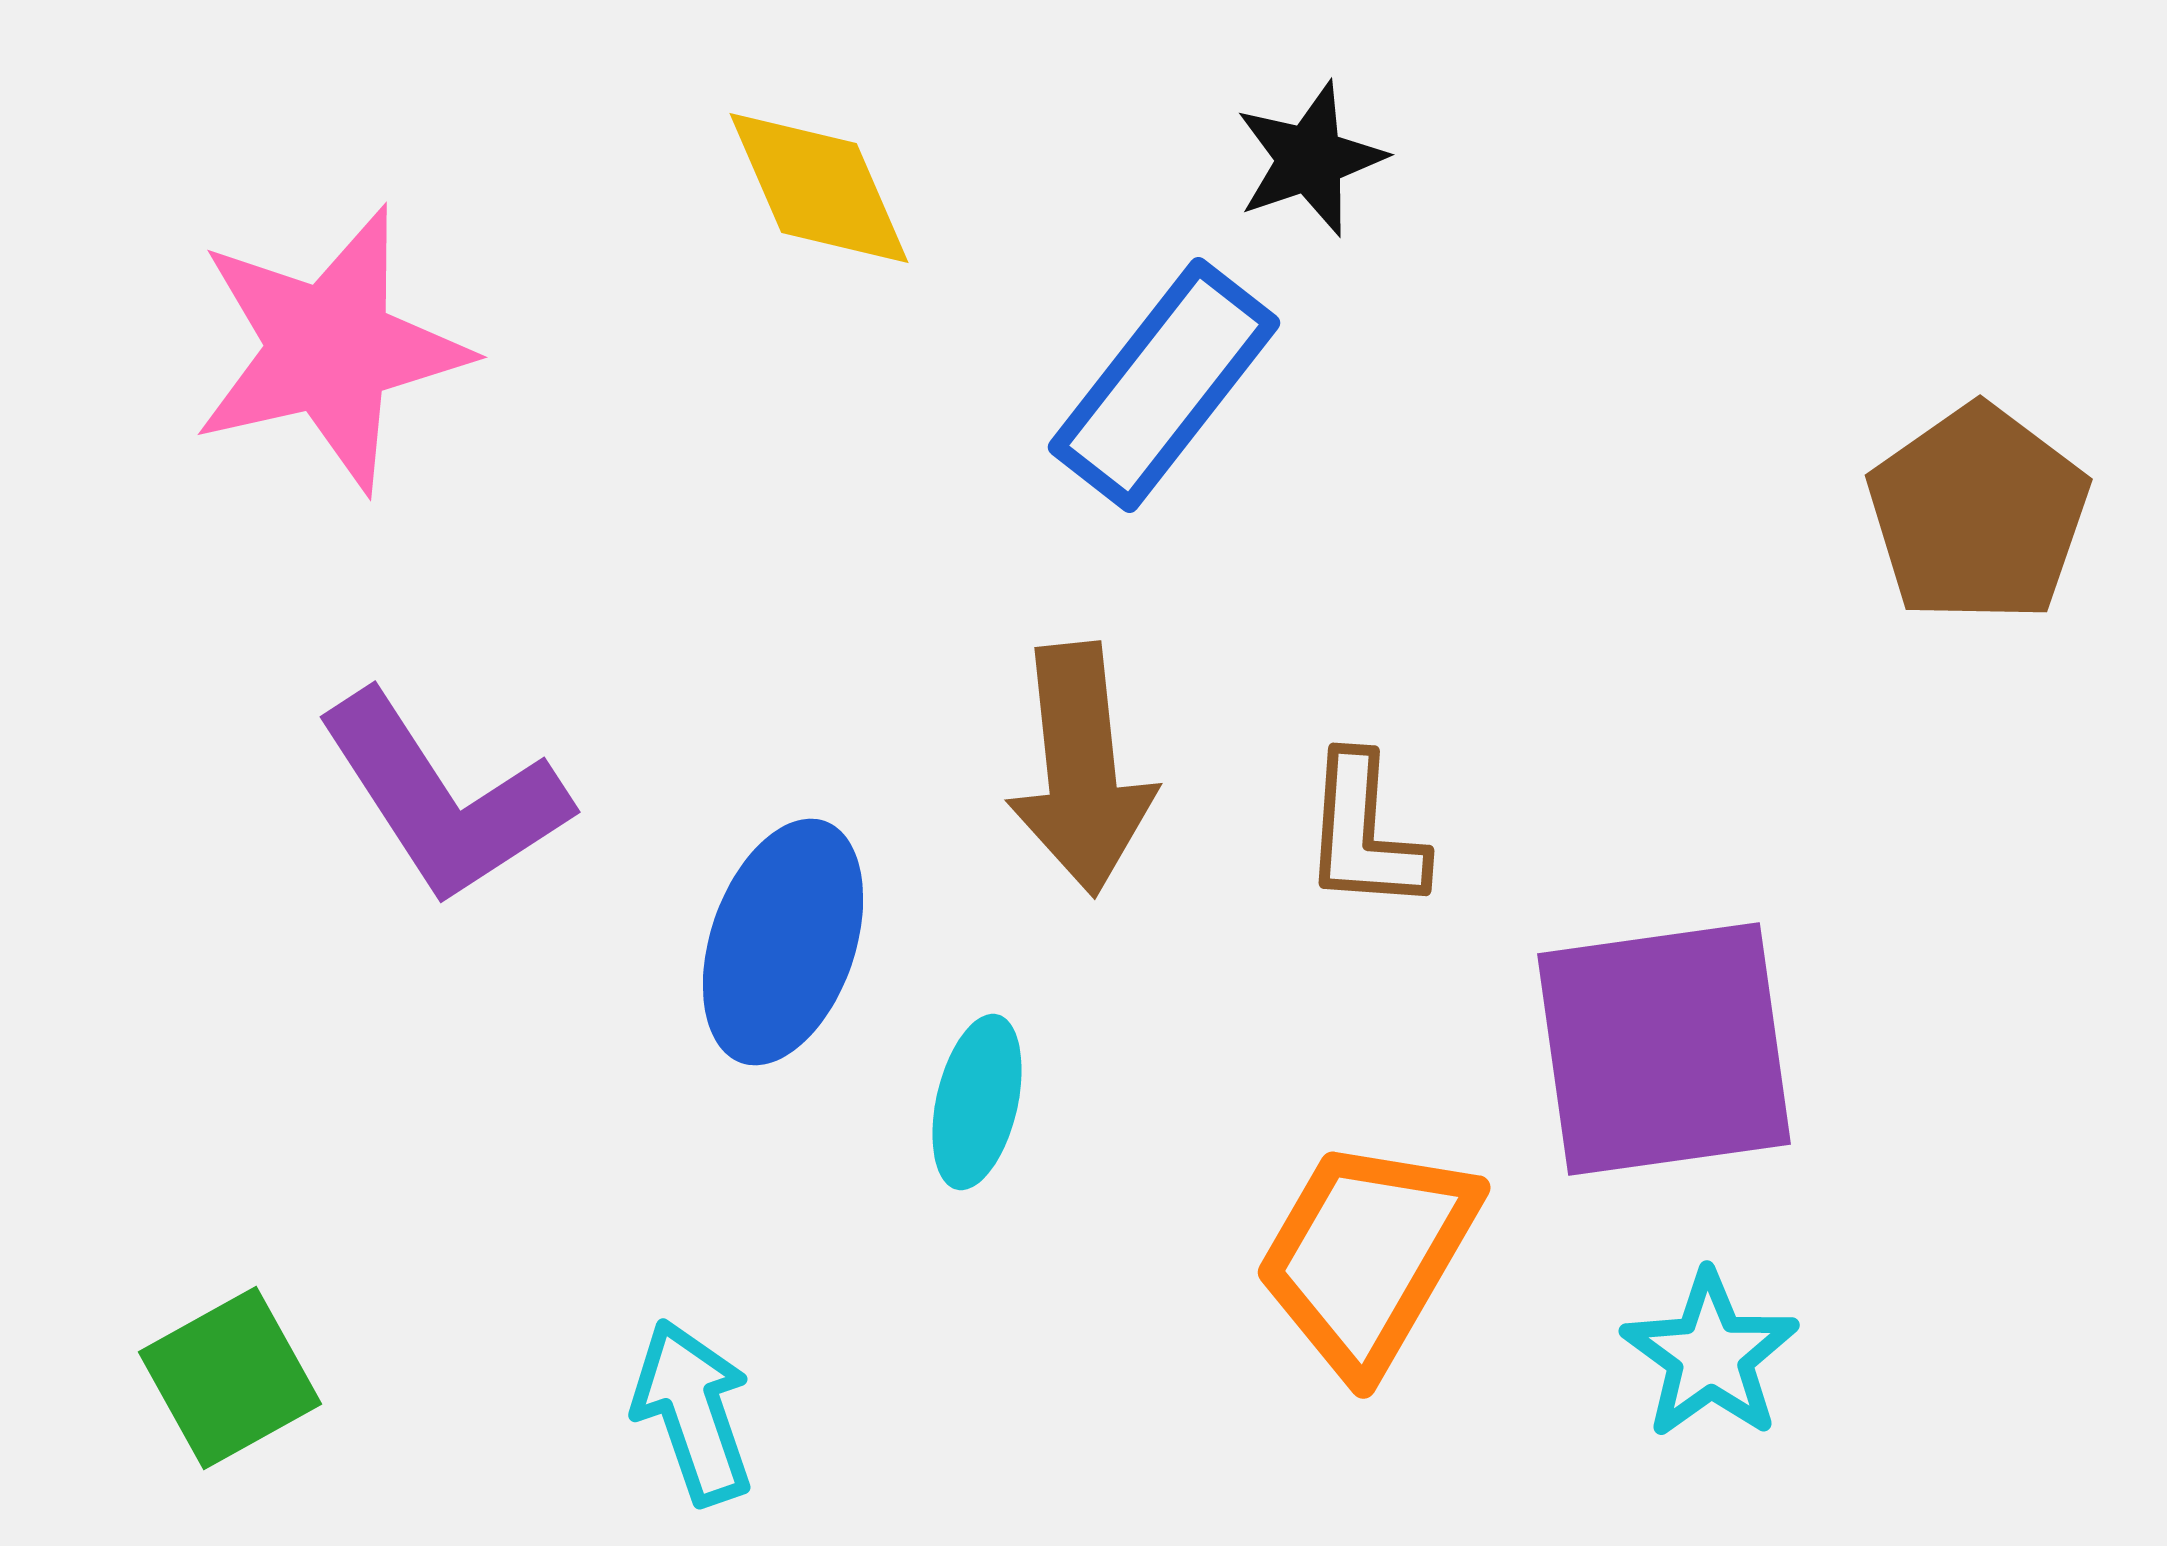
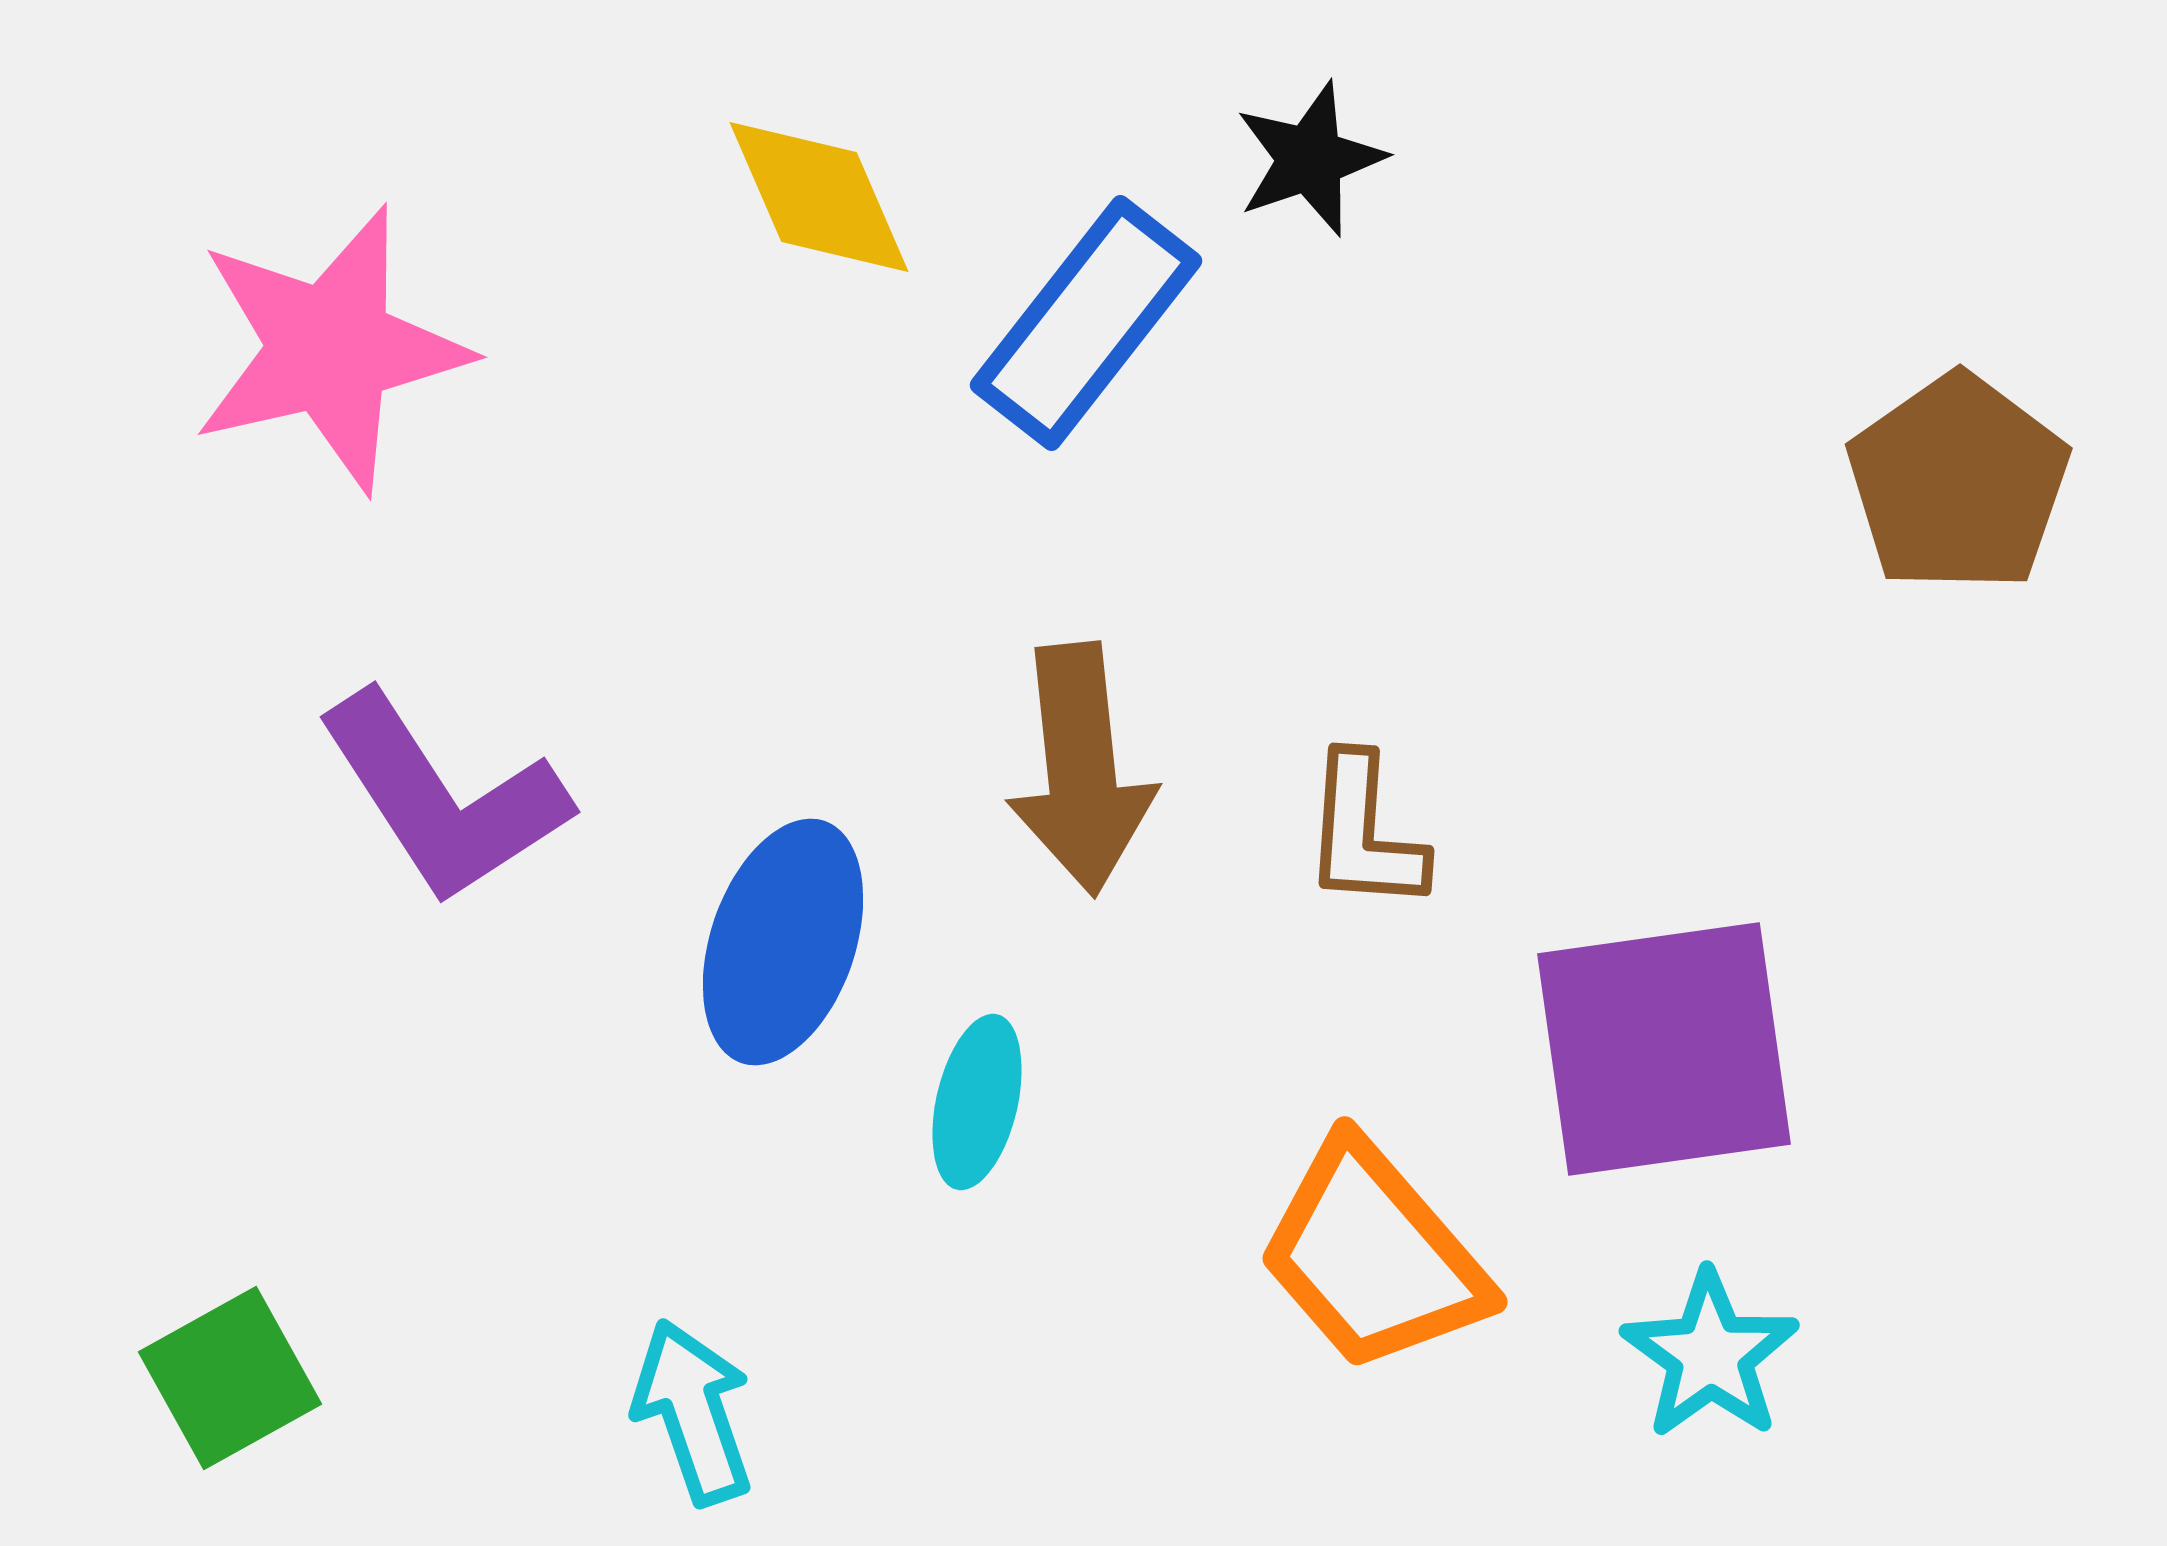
yellow diamond: moved 9 px down
blue rectangle: moved 78 px left, 62 px up
brown pentagon: moved 20 px left, 31 px up
orange trapezoid: moved 6 px right; rotated 71 degrees counterclockwise
